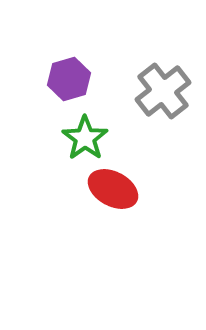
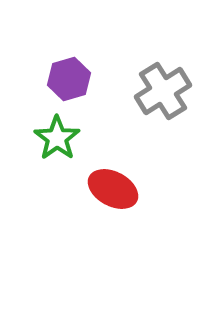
gray cross: rotated 6 degrees clockwise
green star: moved 28 px left
